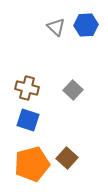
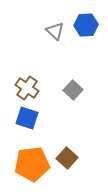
gray triangle: moved 1 px left, 4 px down
brown cross: rotated 20 degrees clockwise
blue square: moved 1 px left, 2 px up
orange pentagon: rotated 8 degrees clockwise
